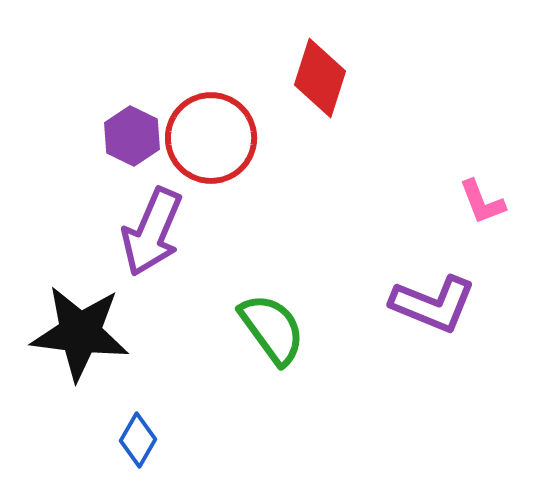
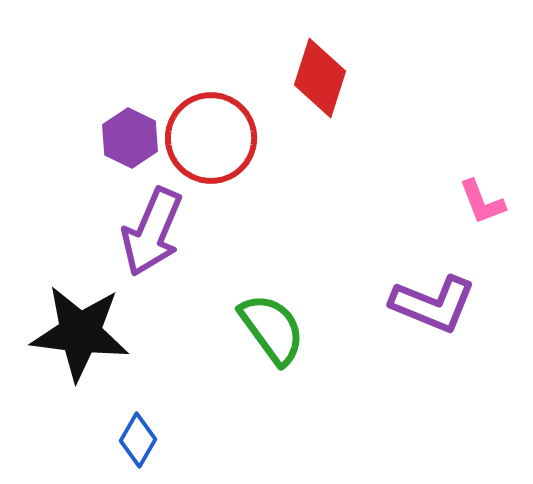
purple hexagon: moved 2 px left, 2 px down
